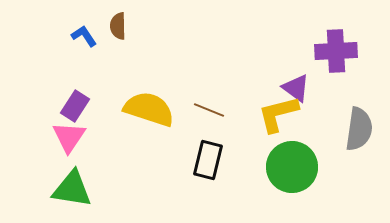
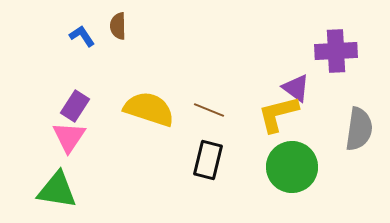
blue L-shape: moved 2 px left
green triangle: moved 15 px left, 1 px down
